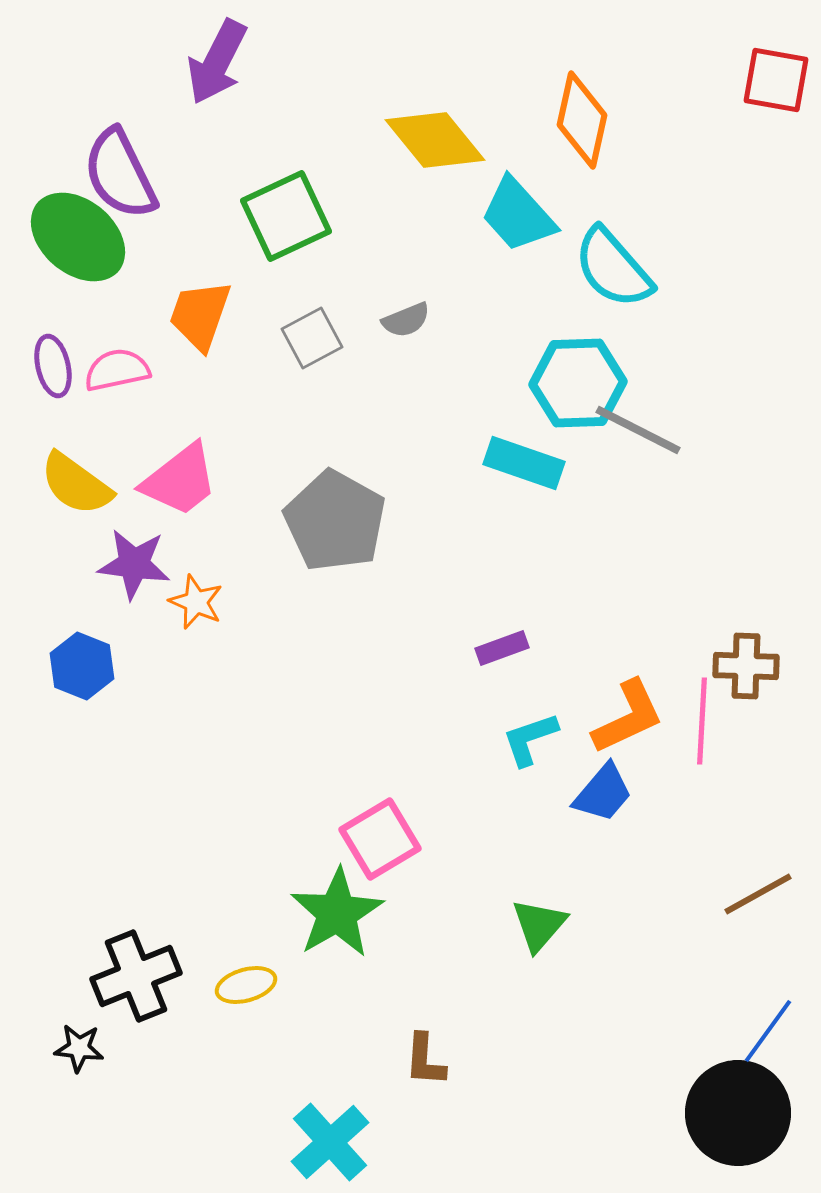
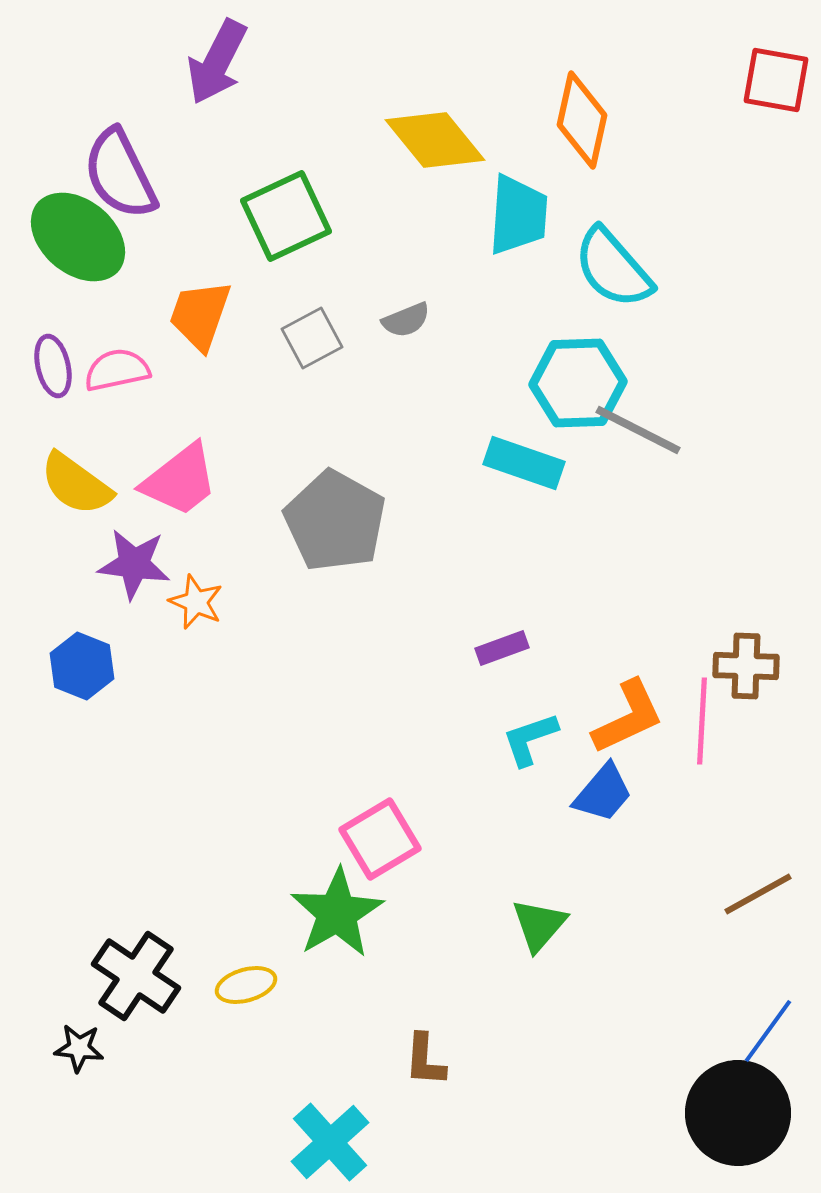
cyan trapezoid: rotated 134 degrees counterclockwise
black cross: rotated 34 degrees counterclockwise
